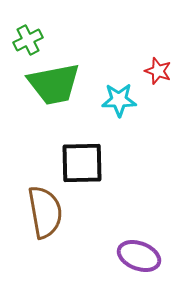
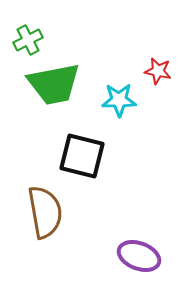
red star: rotated 8 degrees counterclockwise
black square: moved 7 px up; rotated 15 degrees clockwise
